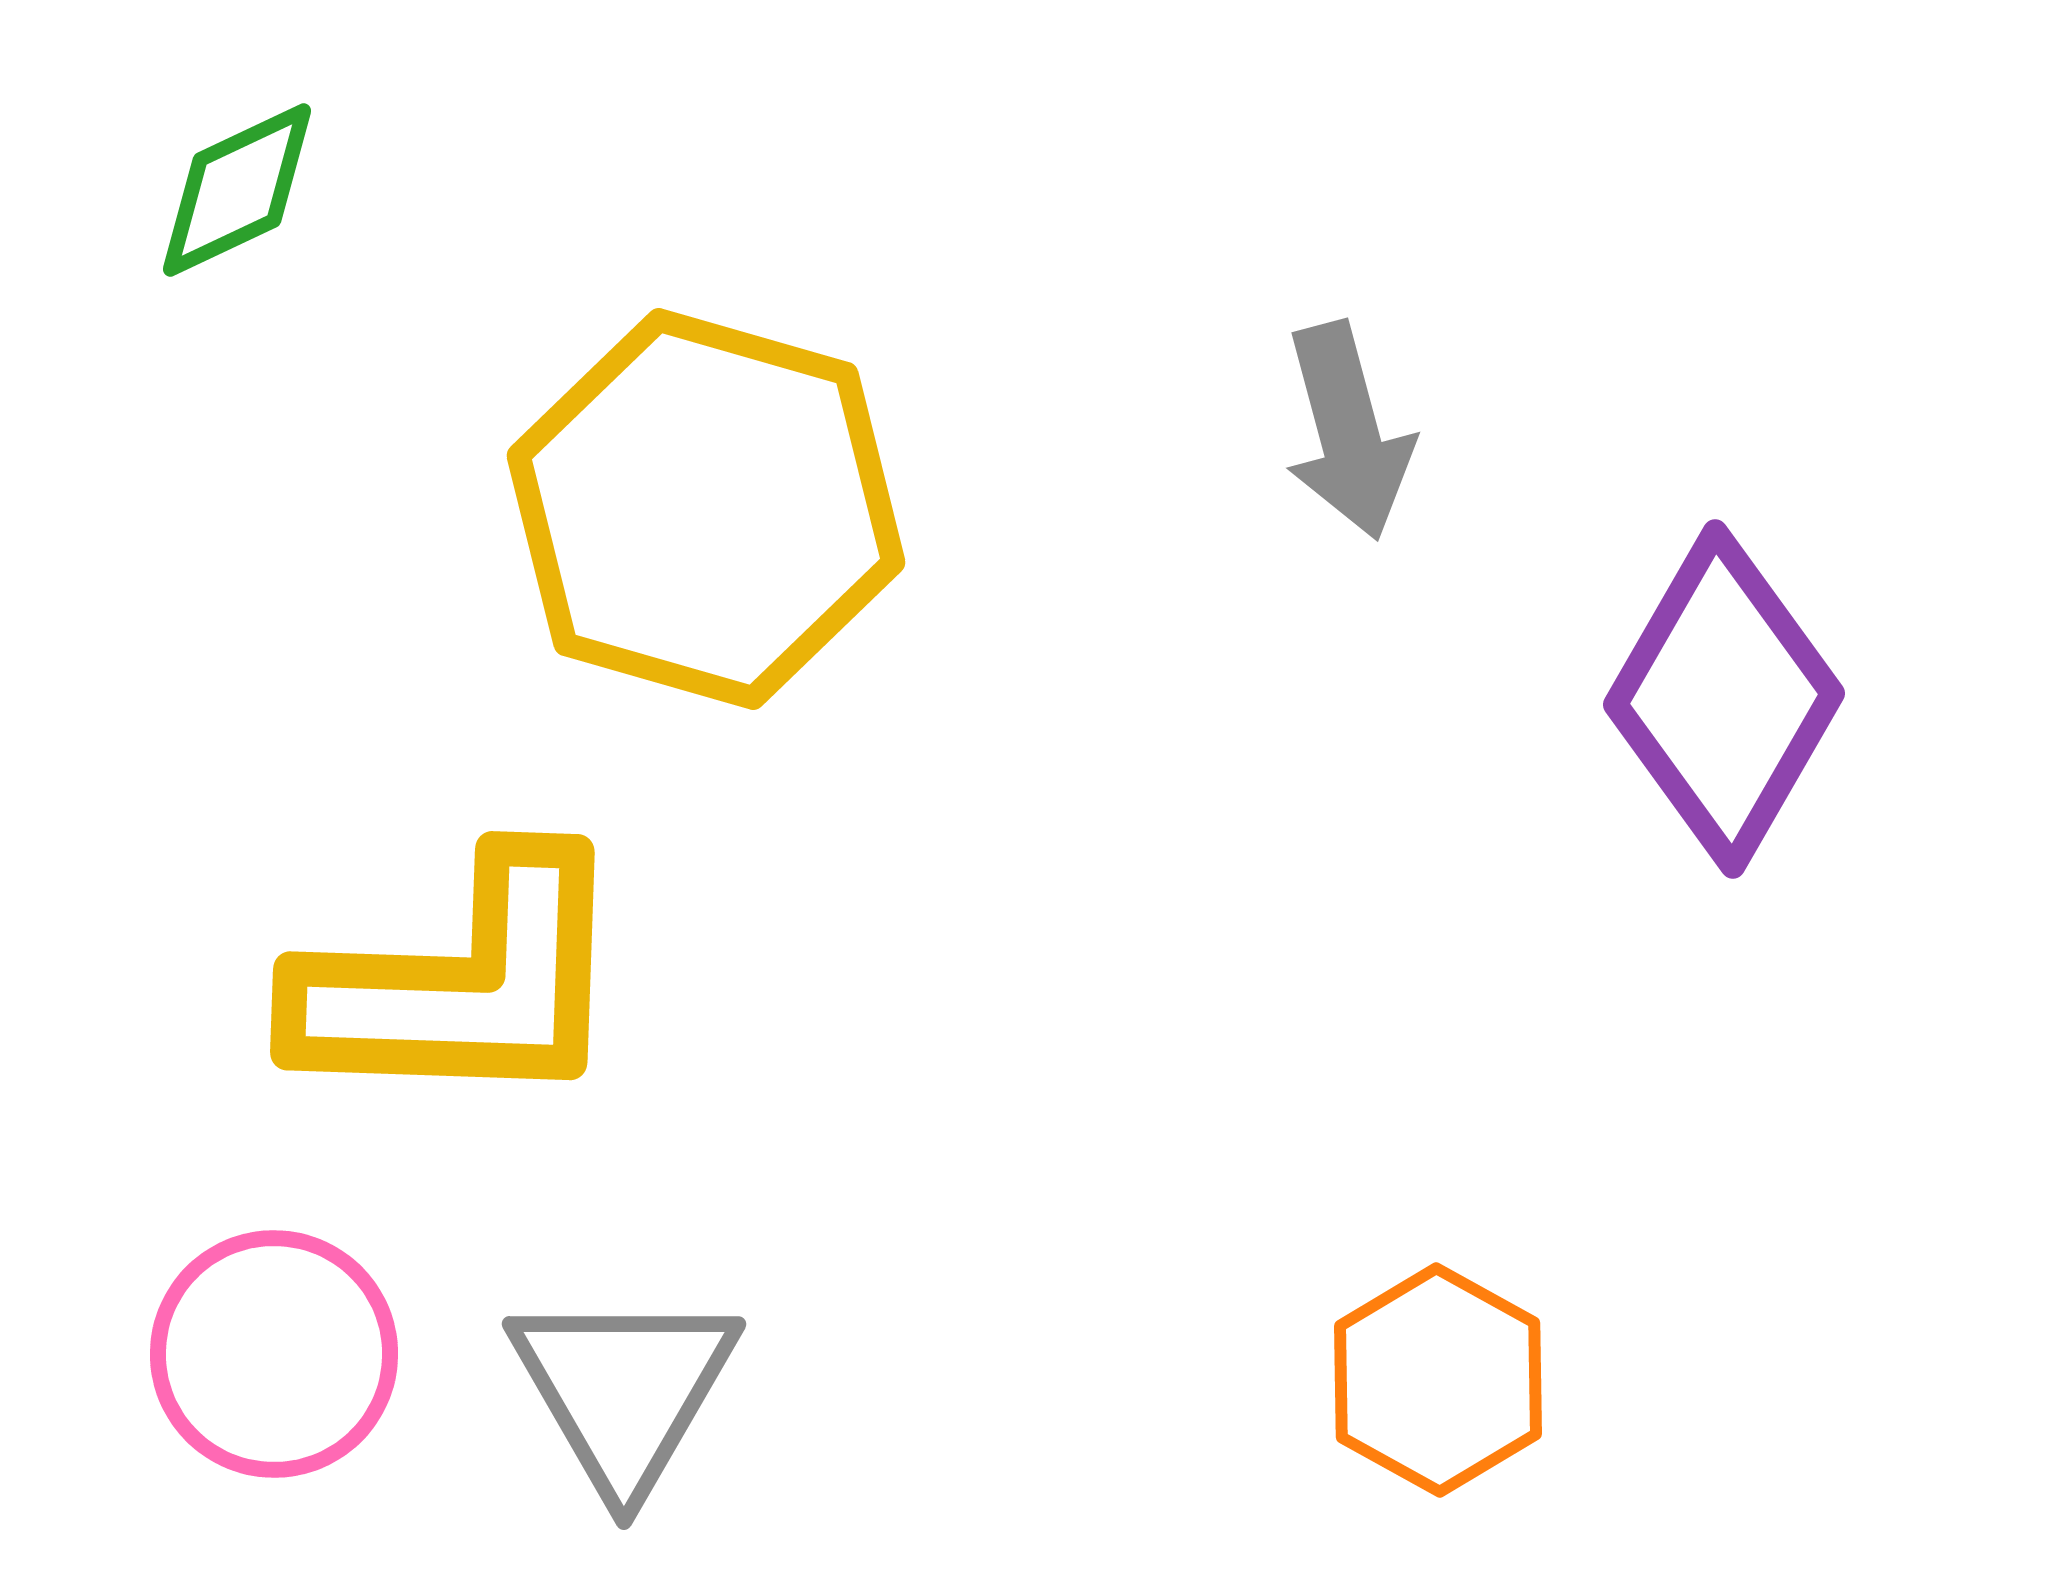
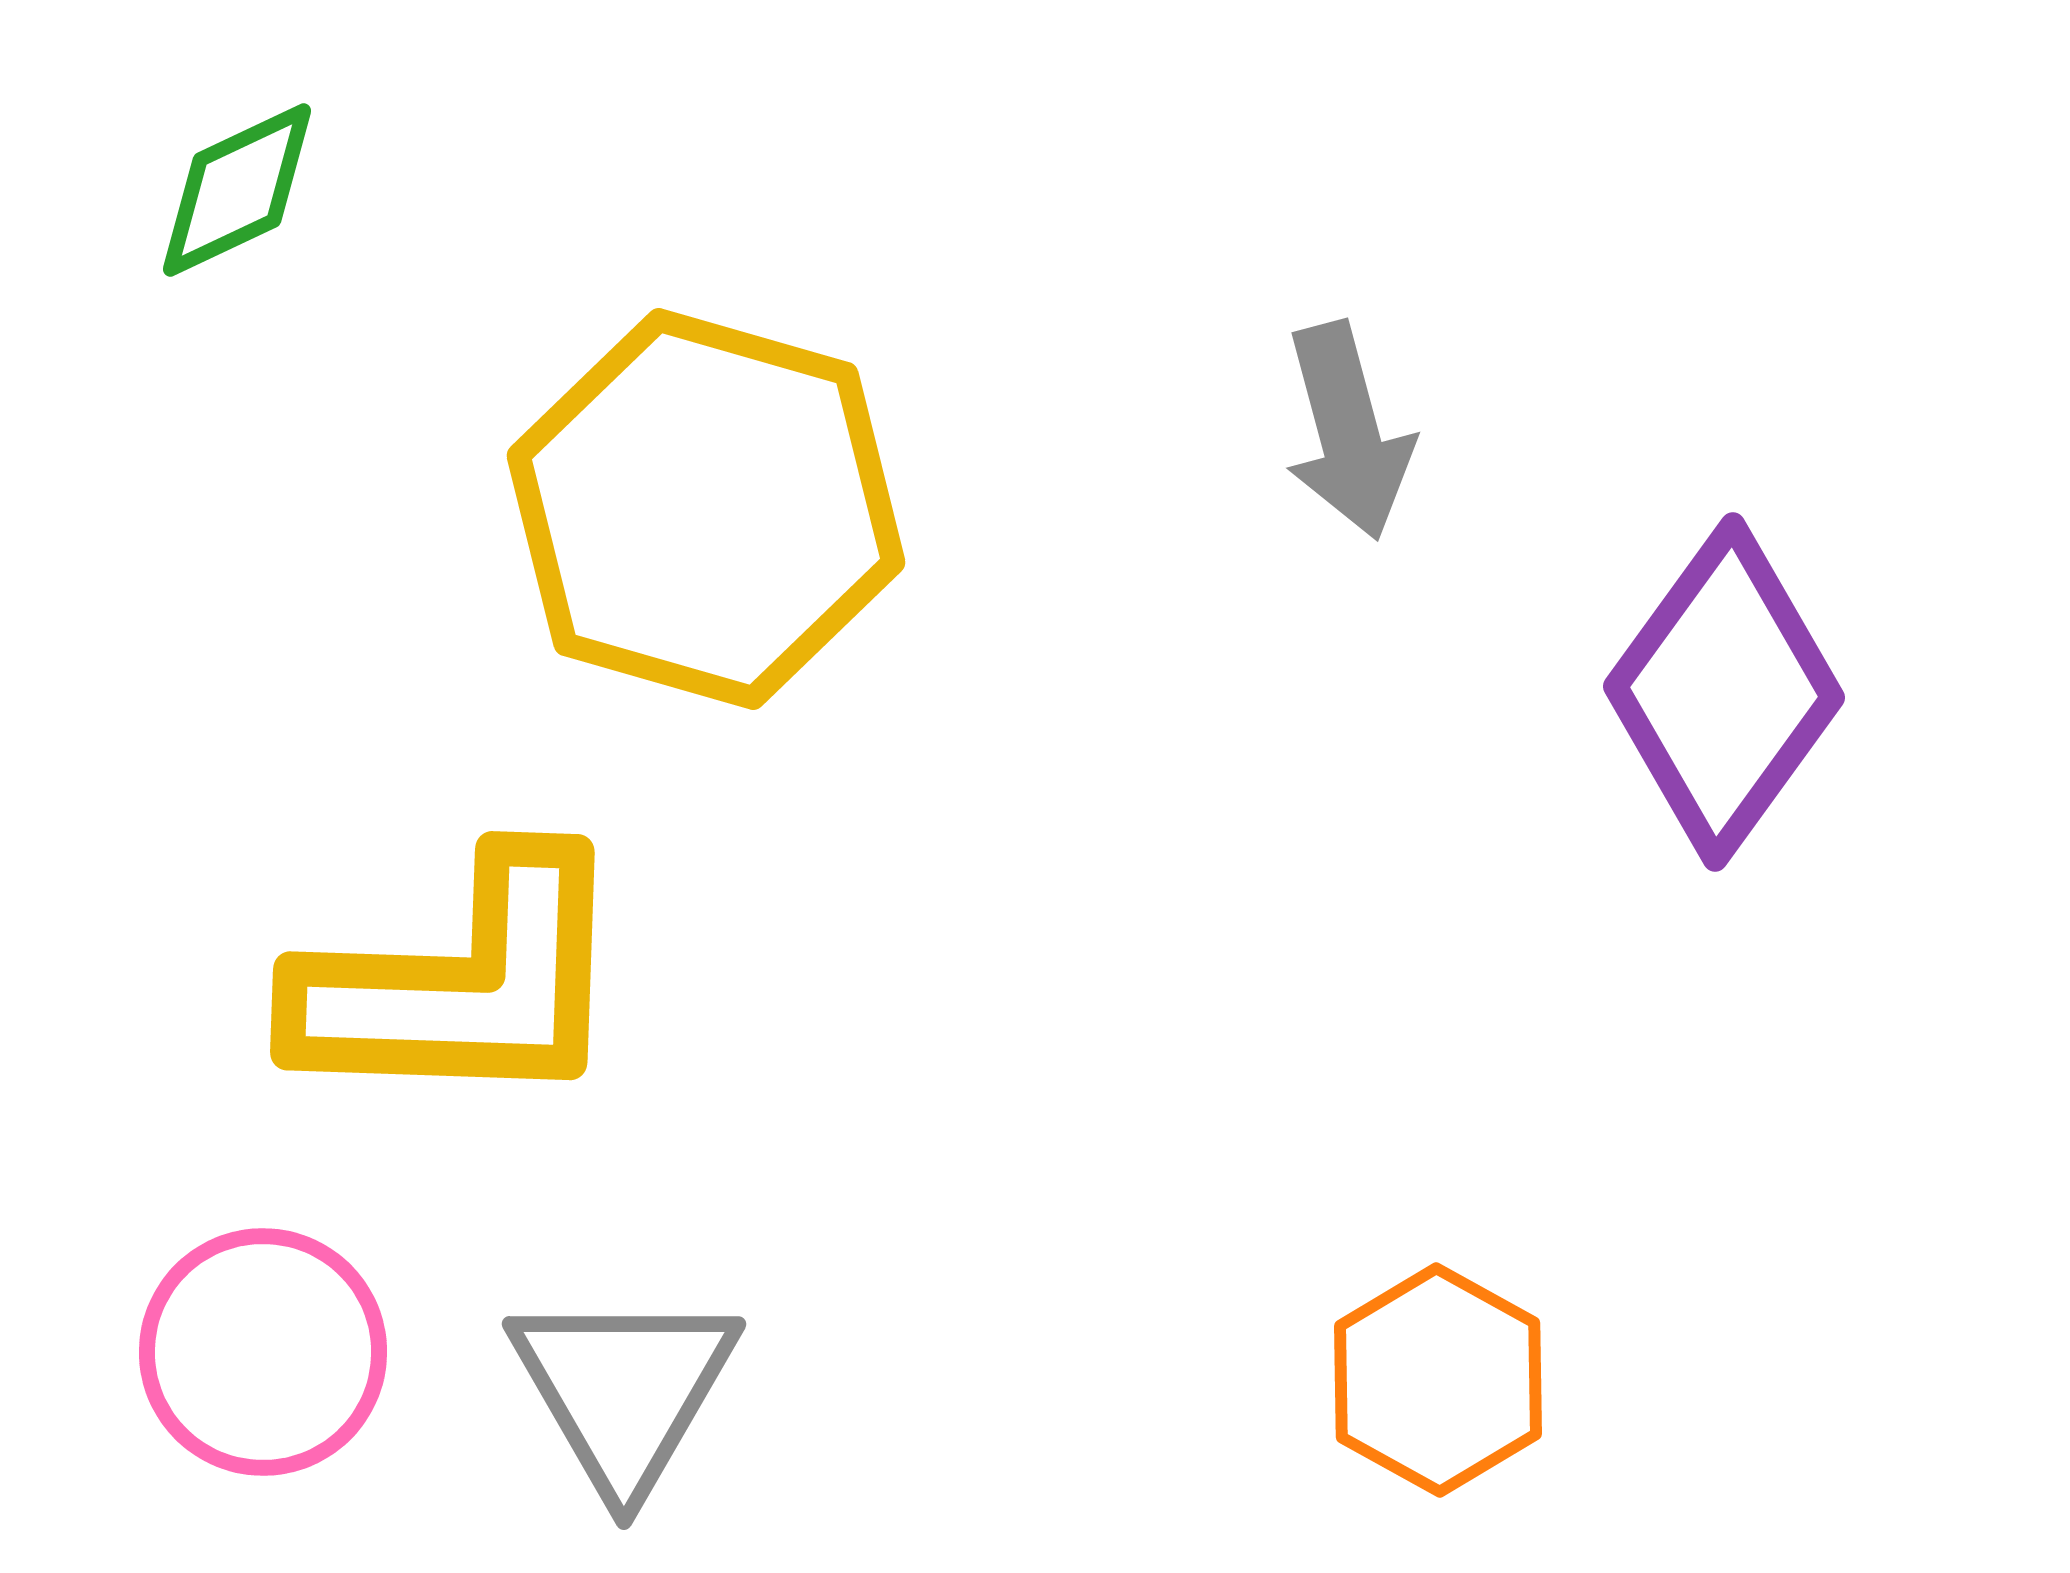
purple diamond: moved 7 px up; rotated 6 degrees clockwise
pink circle: moved 11 px left, 2 px up
